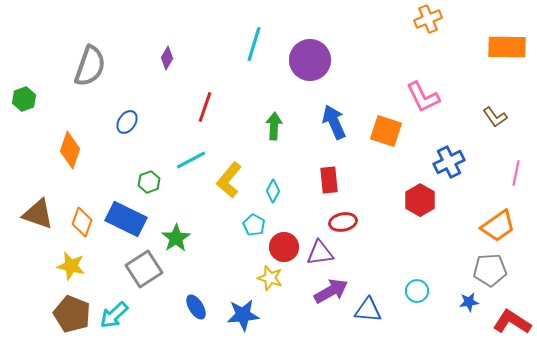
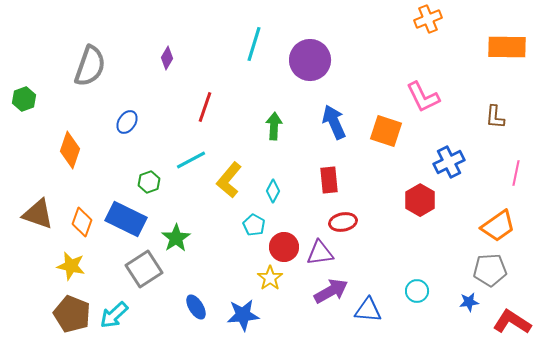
brown L-shape at (495, 117): rotated 40 degrees clockwise
yellow star at (270, 278): rotated 20 degrees clockwise
